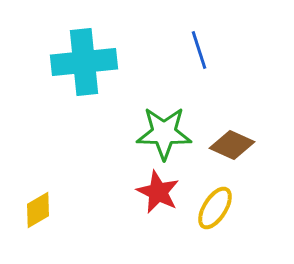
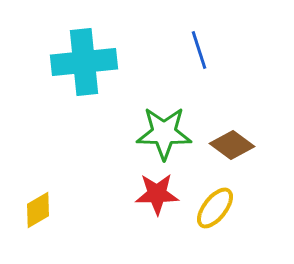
brown diamond: rotated 12 degrees clockwise
red star: moved 1 px left, 2 px down; rotated 27 degrees counterclockwise
yellow ellipse: rotated 6 degrees clockwise
